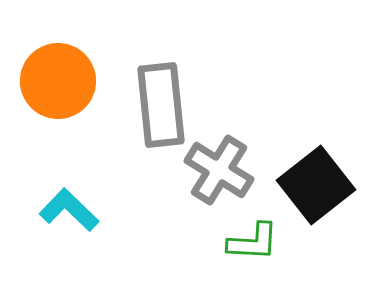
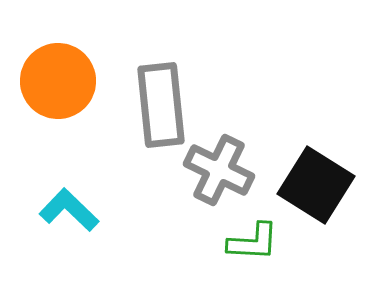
gray cross: rotated 6 degrees counterclockwise
black square: rotated 20 degrees counterclockwise
